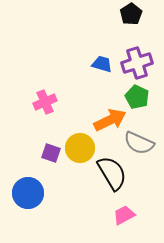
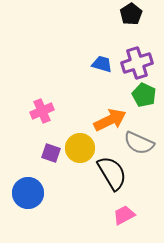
green pentagon: moved 7 px right, 2 px up
pink cross: moved 3 px left, 9 px down
